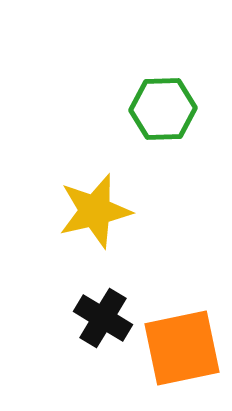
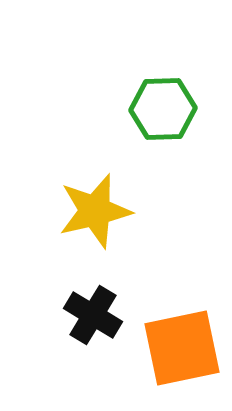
black cross: moved 10 px left, 3 px up
